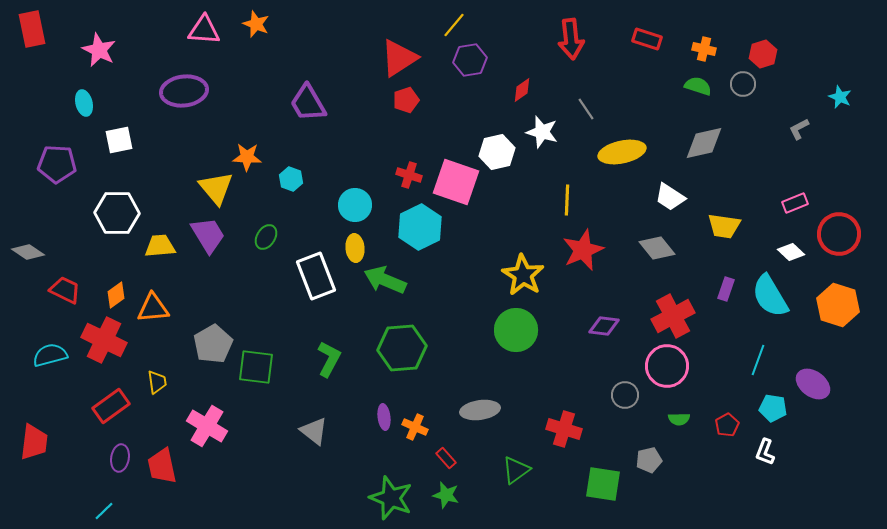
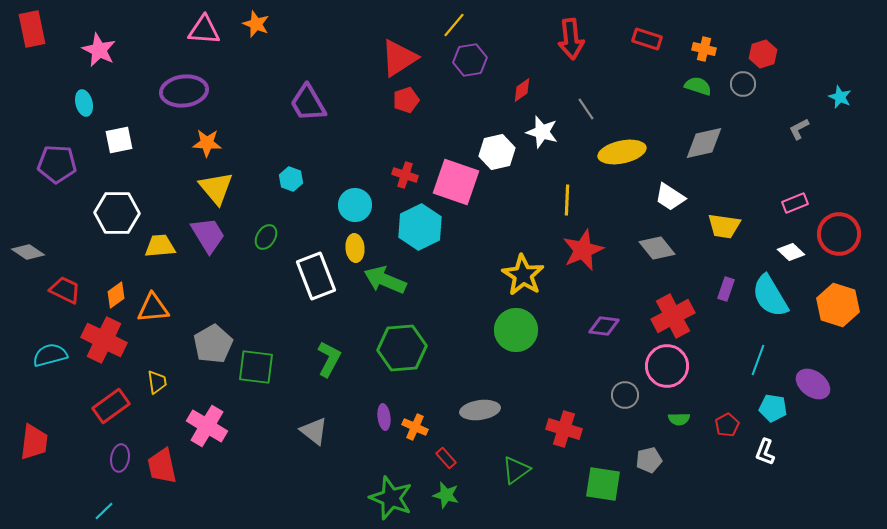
orange star at (247, 157): moved 40 px left, 14 px up
red cross at (409, 175): moved 4 px left
